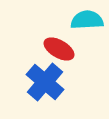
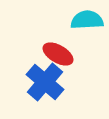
red ellipse: moved 1 px left, 5 px down
